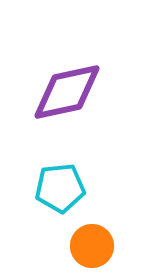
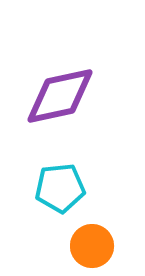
purple diamond: moved 7 px left, 4 px down
